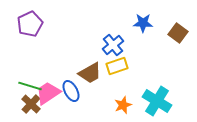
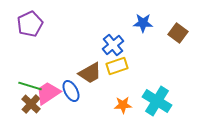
orange star: rotated 18 degrees clockwise
